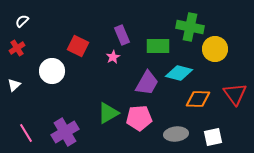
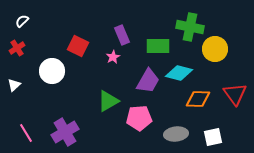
purple trapezoid: moved 1 px right, 2 px up
green triangle: moved 12 px up
